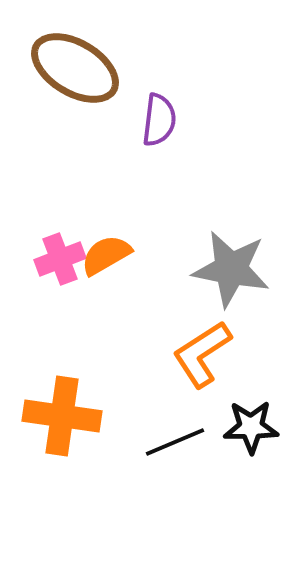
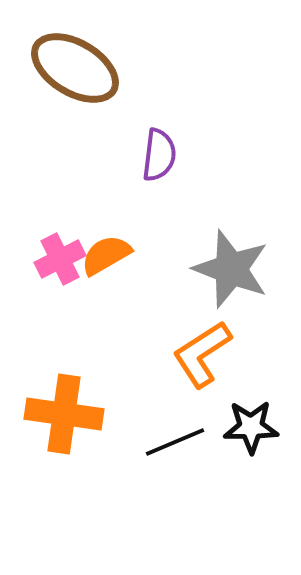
purple semicircle: moved 35 px down
pink cross: rotated 6 degrees counterclockwise
gray star: rotated 10 degrees clockwise
orange cross: moved 2 px right, 2 px up
